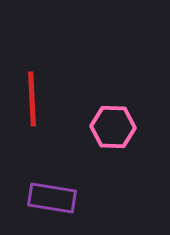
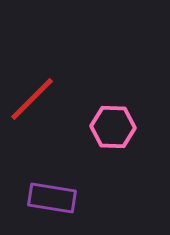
red line: rotated 48 degrees clockwise
